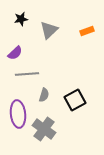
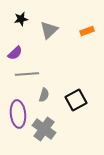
black square: moved 1 px right
